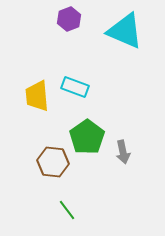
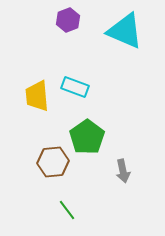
purple hexagon: moved 1 px left, 1 px down
gray arrow: moved 19 px down
brown hexagon: rotated 12 degrees counterclockwise
